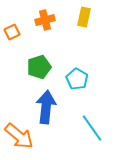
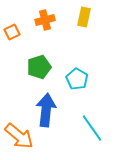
blue arrow: moved 3 px down
